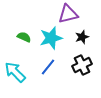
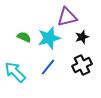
purple triangle: moved 1 px left, 3 px down
cyan star: moved 2 px left
